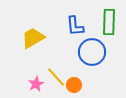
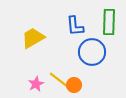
yellow line: moved 3 px right, 3 px down; rotated 10 degrees counterclockwise
